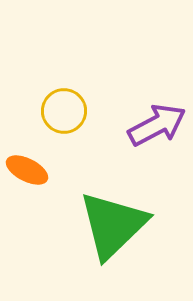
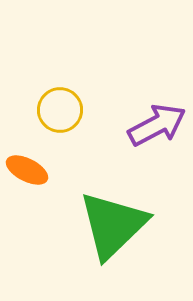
yellow circle: moved 4 px left, 1 px up
